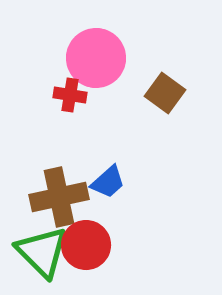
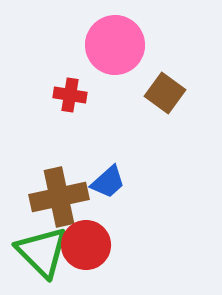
pink circle: moved 19 px right, 13 px up
